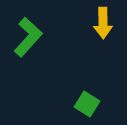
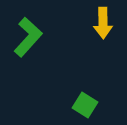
green square: moved 2 px left, 1 px down
